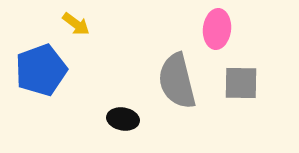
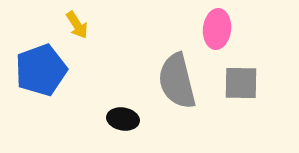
yellow arrow: moved 1 px right, 1 px down; rotated 20 degrees clockwise
